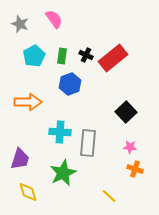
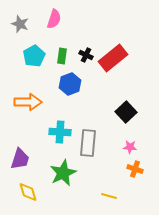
pink semicircle: rotated 54 degrees clockwise
yellow line: rotated 28 degrees counterclockwise
